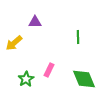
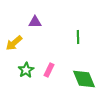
green star: moved 9 px up
